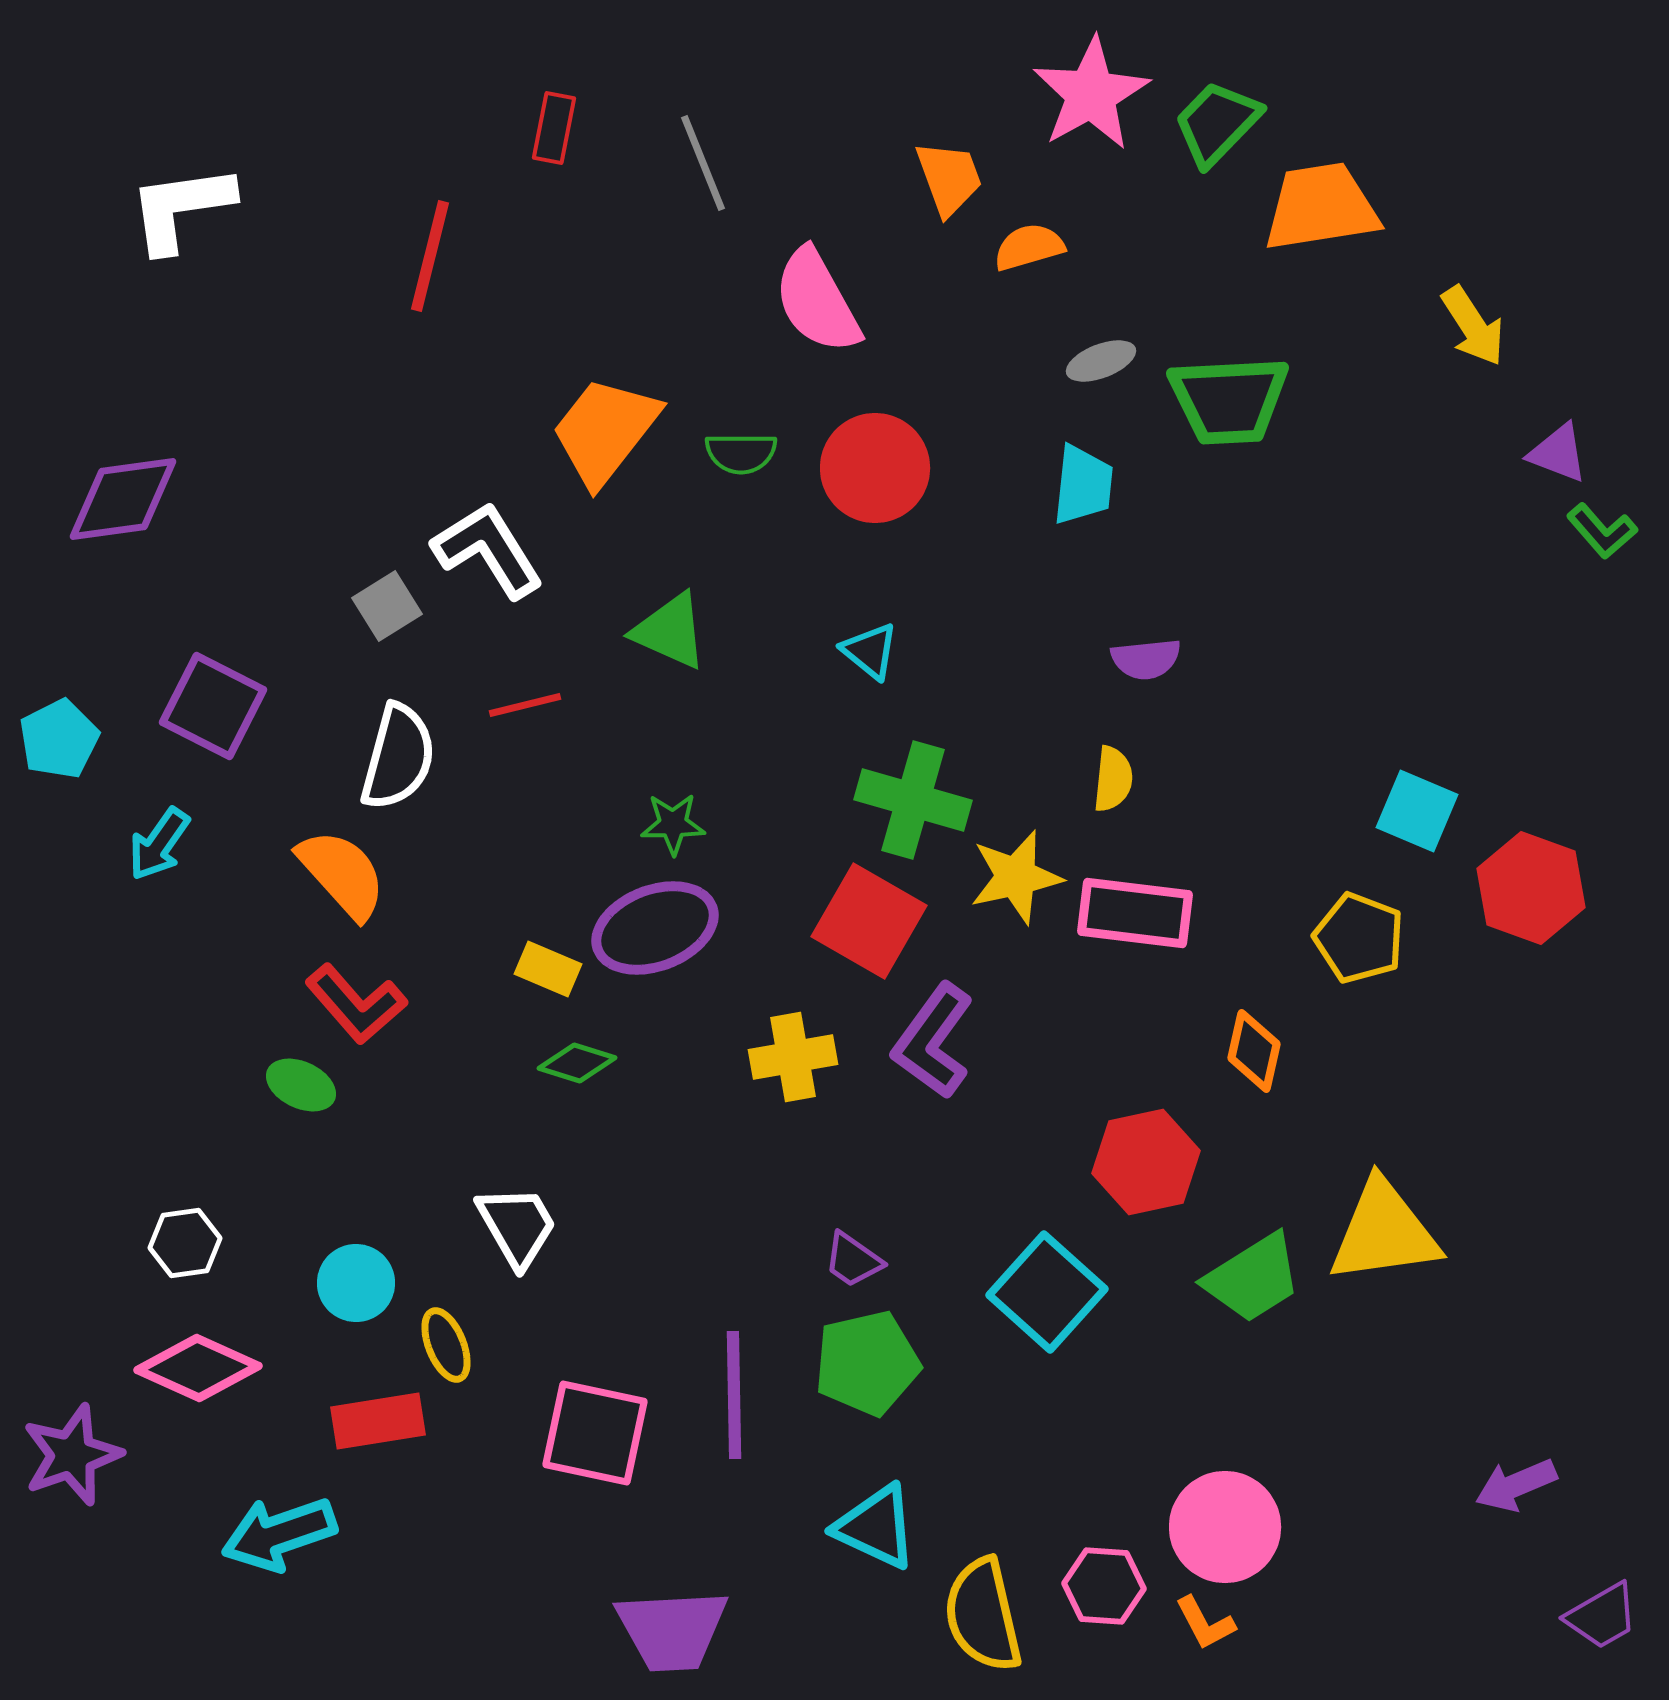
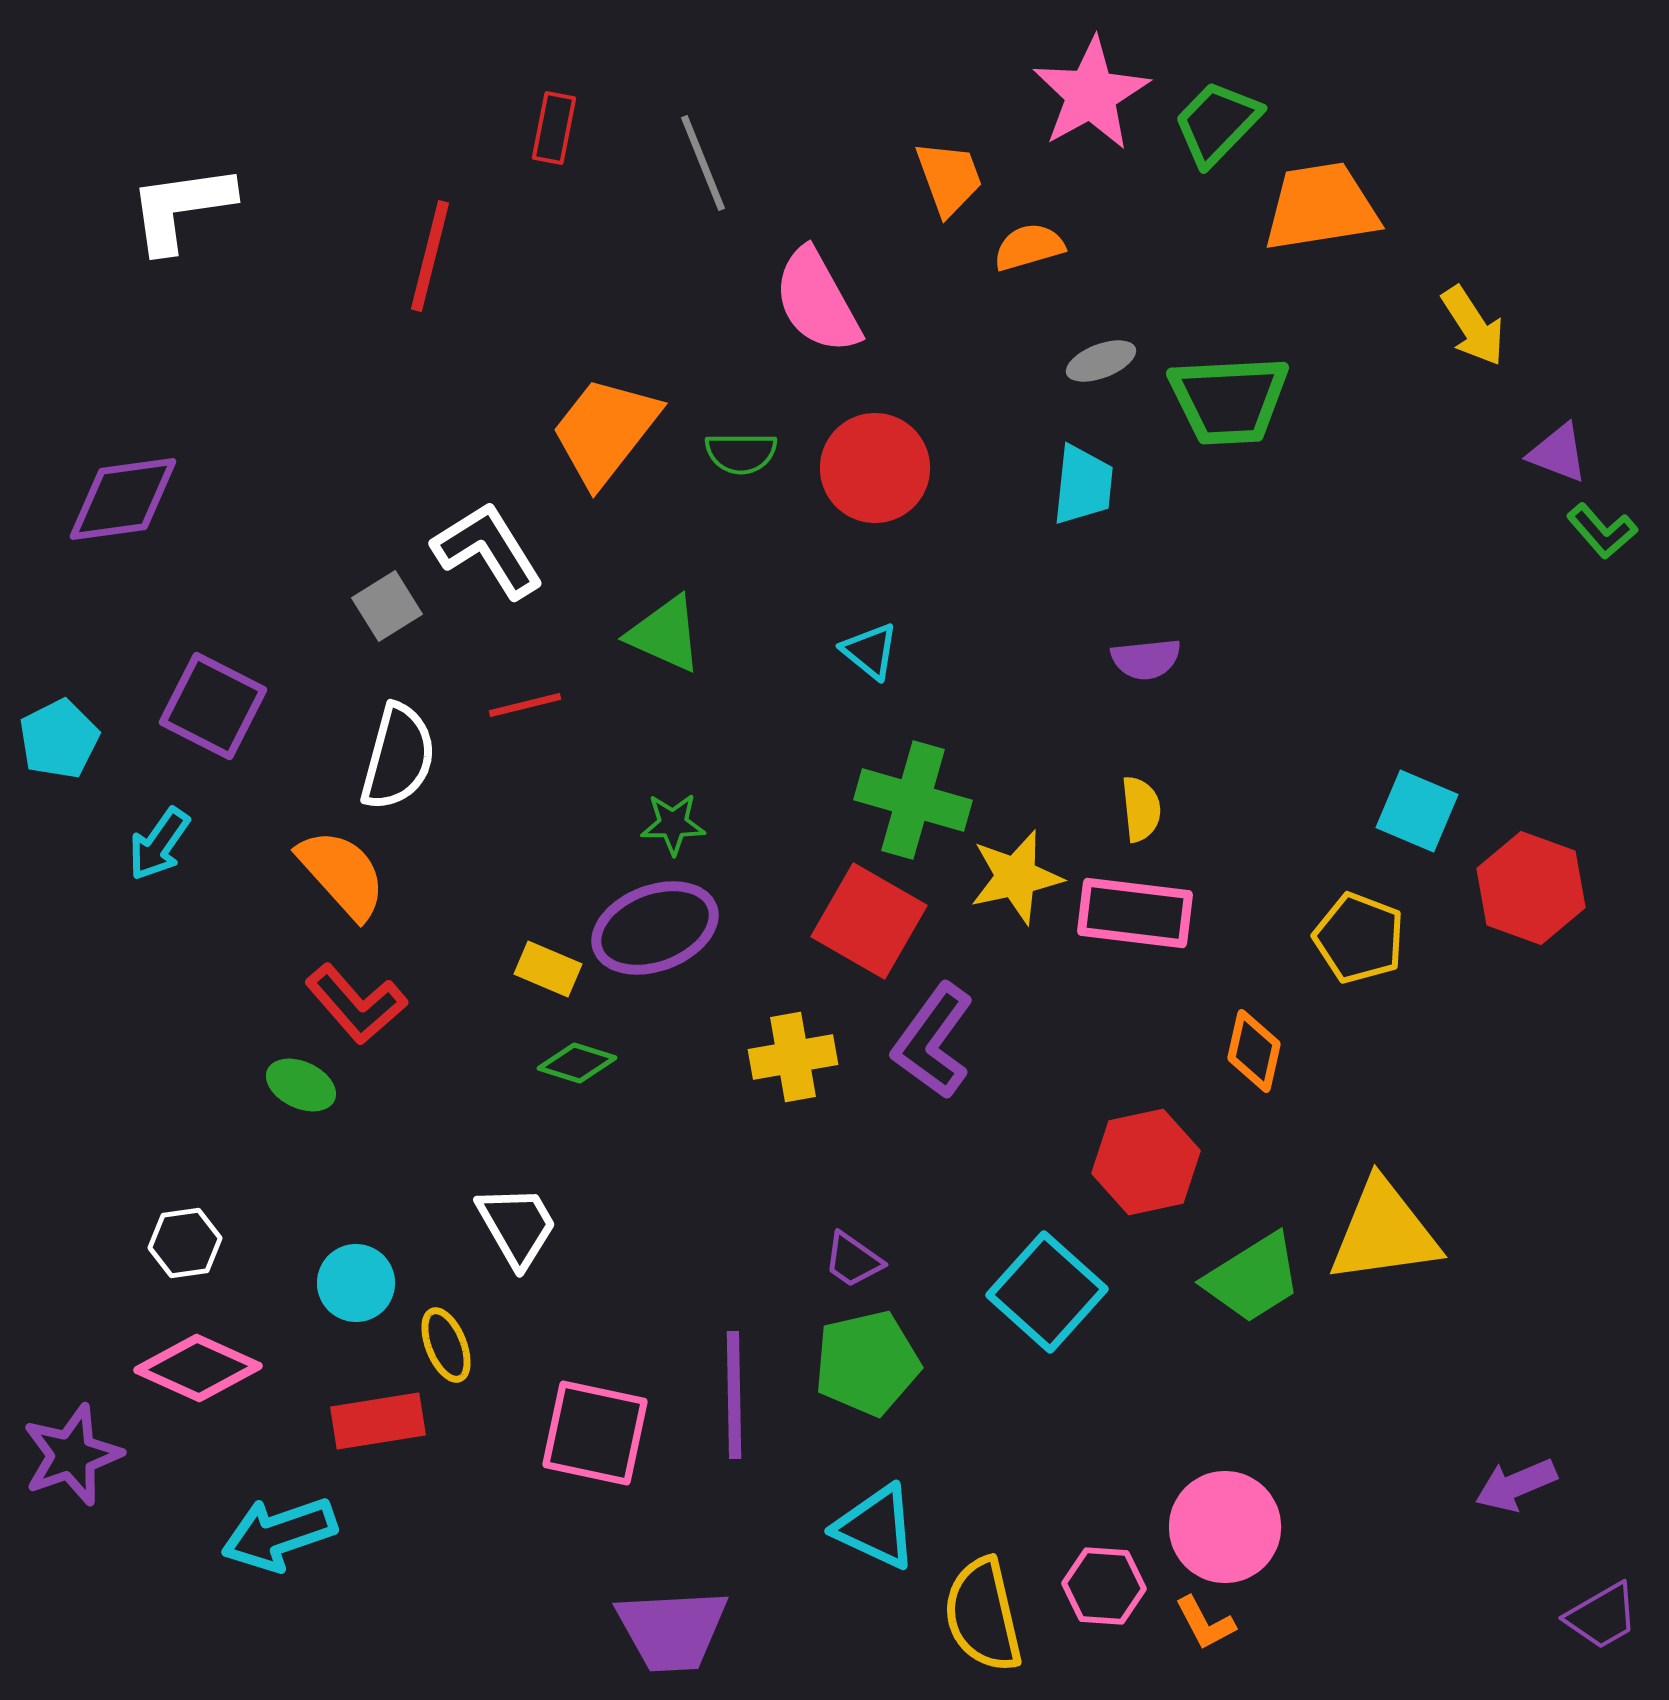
green triangle at (670, 631): moved 5 px left, 3 px down
yellow semicircle at (1113, 779): moved 28 px right, 30 px down; rotated 12 degrees counterclockwise
